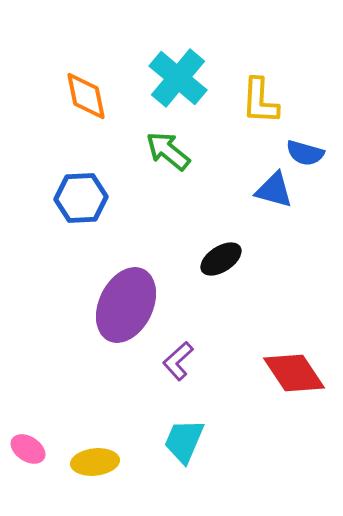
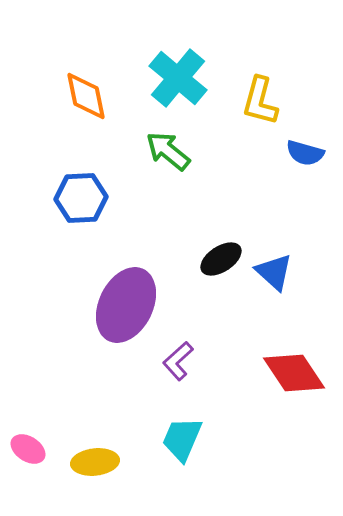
yellow L-shape: rotated 12 degrees clockwise
blue triangle: moved 82 px down; rotated 27 degrees clockwise
cyan trapezoid: moved 2 px left, 2 px up
